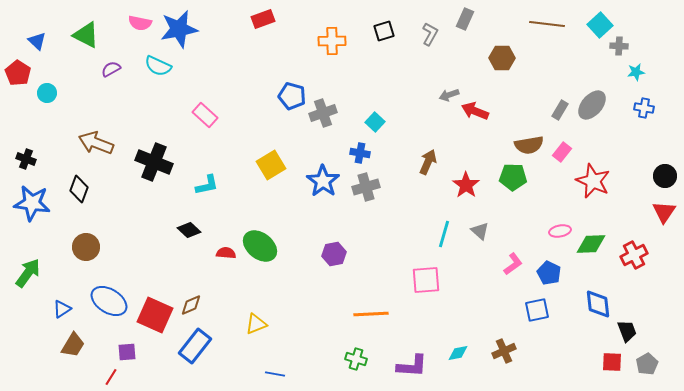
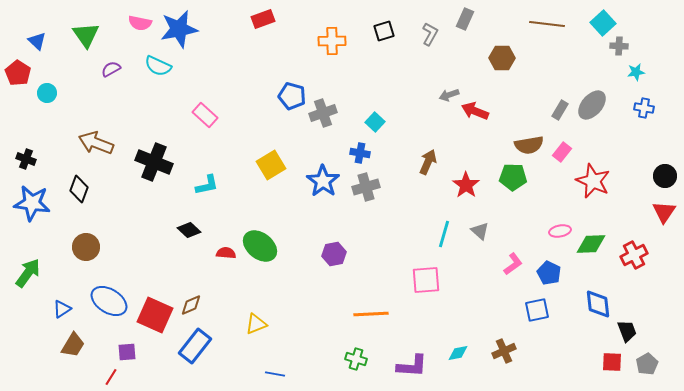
cyan square at (600, 25): moved 3 px right, 2 px up
green triangle at (86, 35): rotated 28 degrees clockwise
